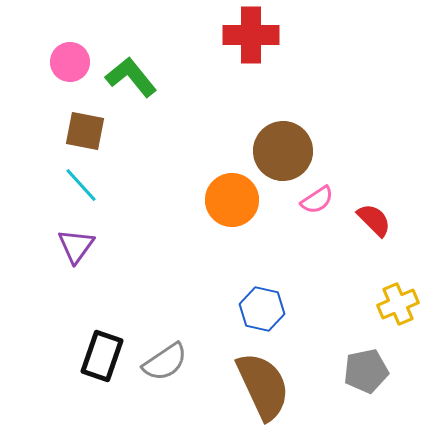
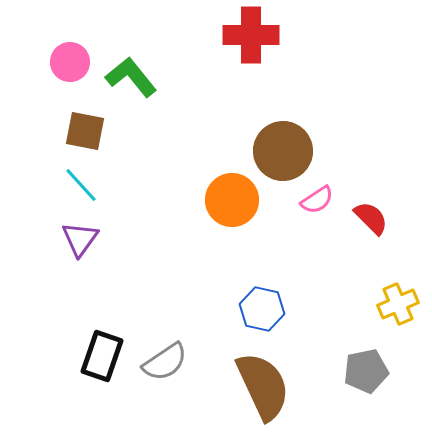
red semicircle: moved 3 px left, 2 px up
purple triangle: moved 4 px right, 7 px up
